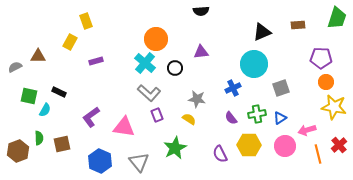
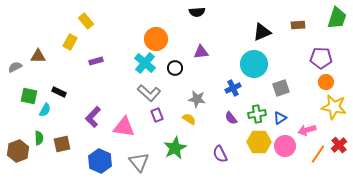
black semicircle at (201, 11): moved 4 px left, 1 px down
yellow rectangle at (86, 21): rotated 21 degrees counterclockwise
purple L-shape at (91, 117): moved 2 px right; rotated 10 degrees counterclockwise
yellow hexagon at (249, 145): moved 10 px right, 3 px up
orange line at (318, 154): rotated 48 degrees clockwise
